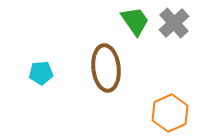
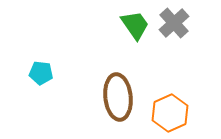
green trapezoid: moved 4 px down
brown ellipse: moved 12 px right, 29 px down
cyan pentagon: rotated 10 degrees clockwise
